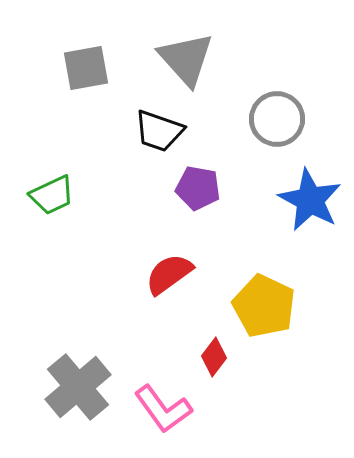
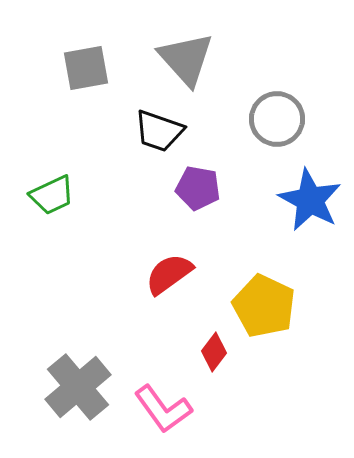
red diamond: moved 5 px up
